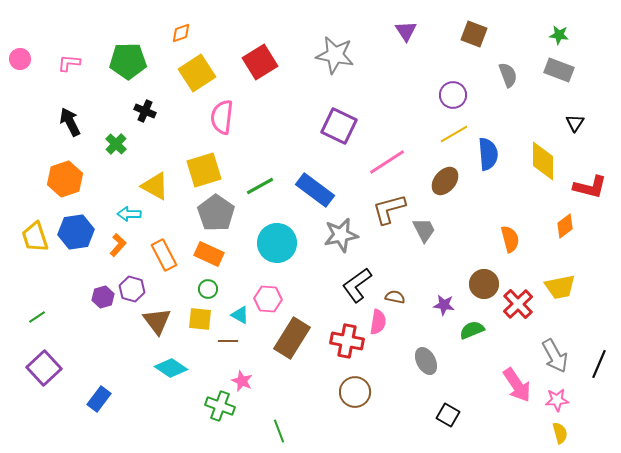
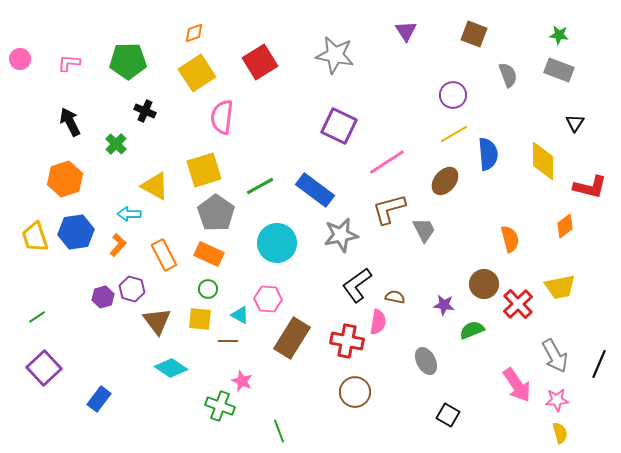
orange diamond at (181, 33): moved 13 px right
